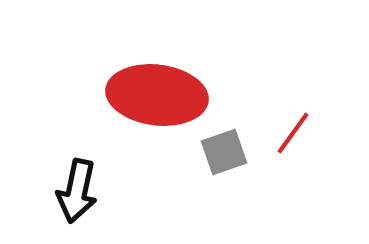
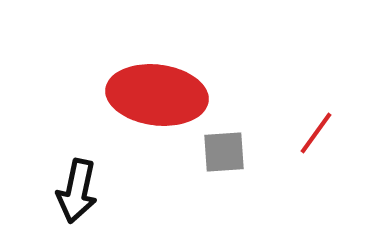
red line: moved 23 px right
gray square: rotated 15 degrees clockwise
